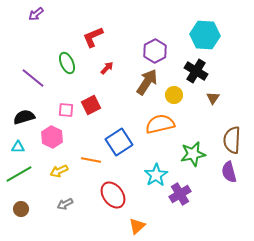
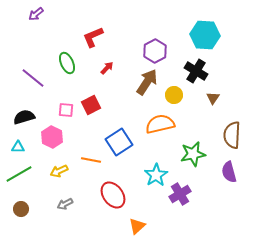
brown semicircle: moved 5 px up
